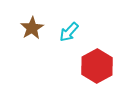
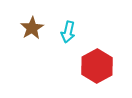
cyan arrow: moved 1 px left; rotated 30 degrees counterclockwise
